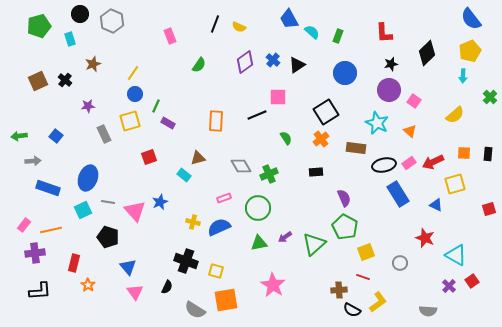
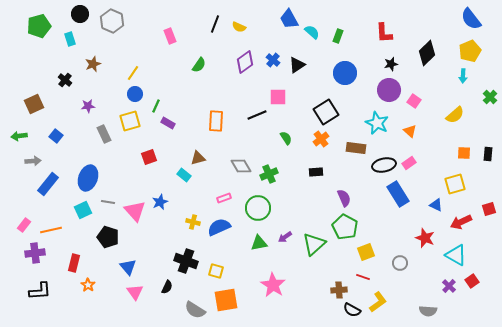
brown square at (38, 81): moved 4 px left, 23 px down
red arrow at (433, 162): moved 28 px right, 60 px down
blue rectangle at (48, 188): moved 4 px up; rotated 70 degrees counterclockwise
